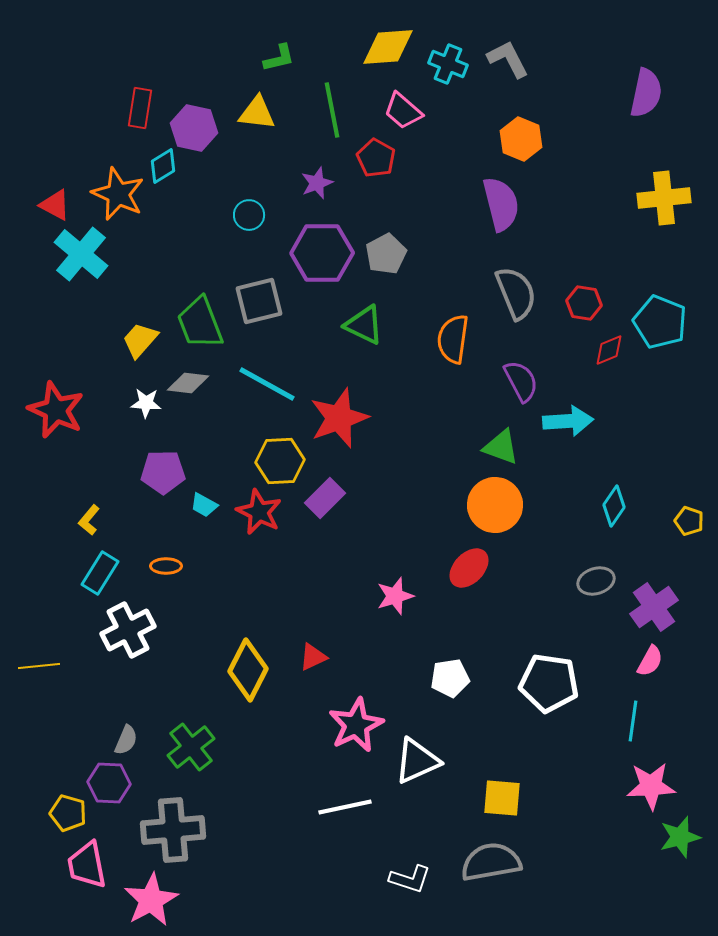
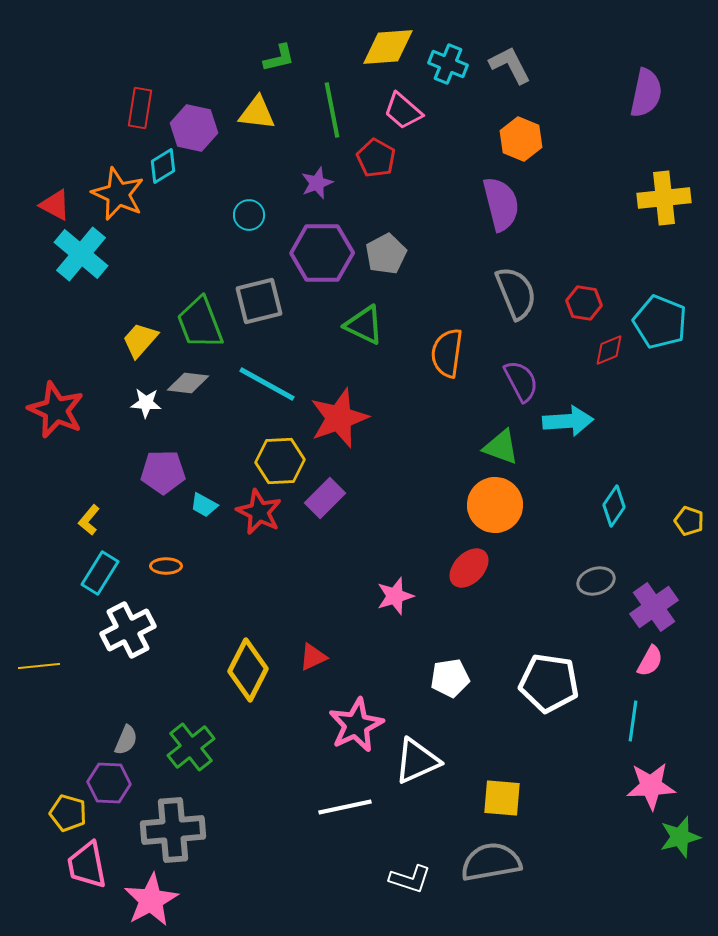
gray L-shape at (508, 59): moved 2 px right, 6 px down
orange semicircle at (453, 339): moved 6 px left, 14 px down
